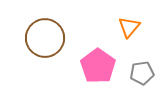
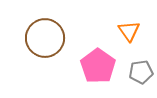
orange triangle: moved 4 px down; rotated 15 degrees counterclockwise
gray pentagon: moved 1 px left, 1 px up
